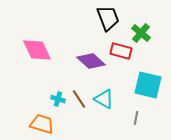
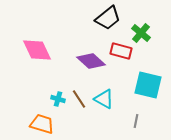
black trapezoid: rotated 72 degrees clockwise
gray line: moved 3 px down
